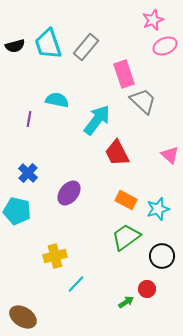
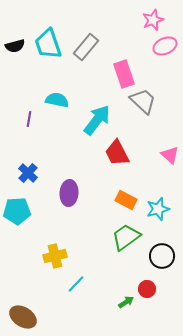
purple ellipse: rotated 35 degrees counterclockwise
cyan pentagon: rotated 16 degrees counterclockwise
